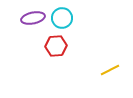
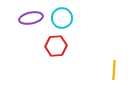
purple ellipse: moved 2 px left
yellow line: moved 4 px right; rotated 60 degrees counterclockwise
